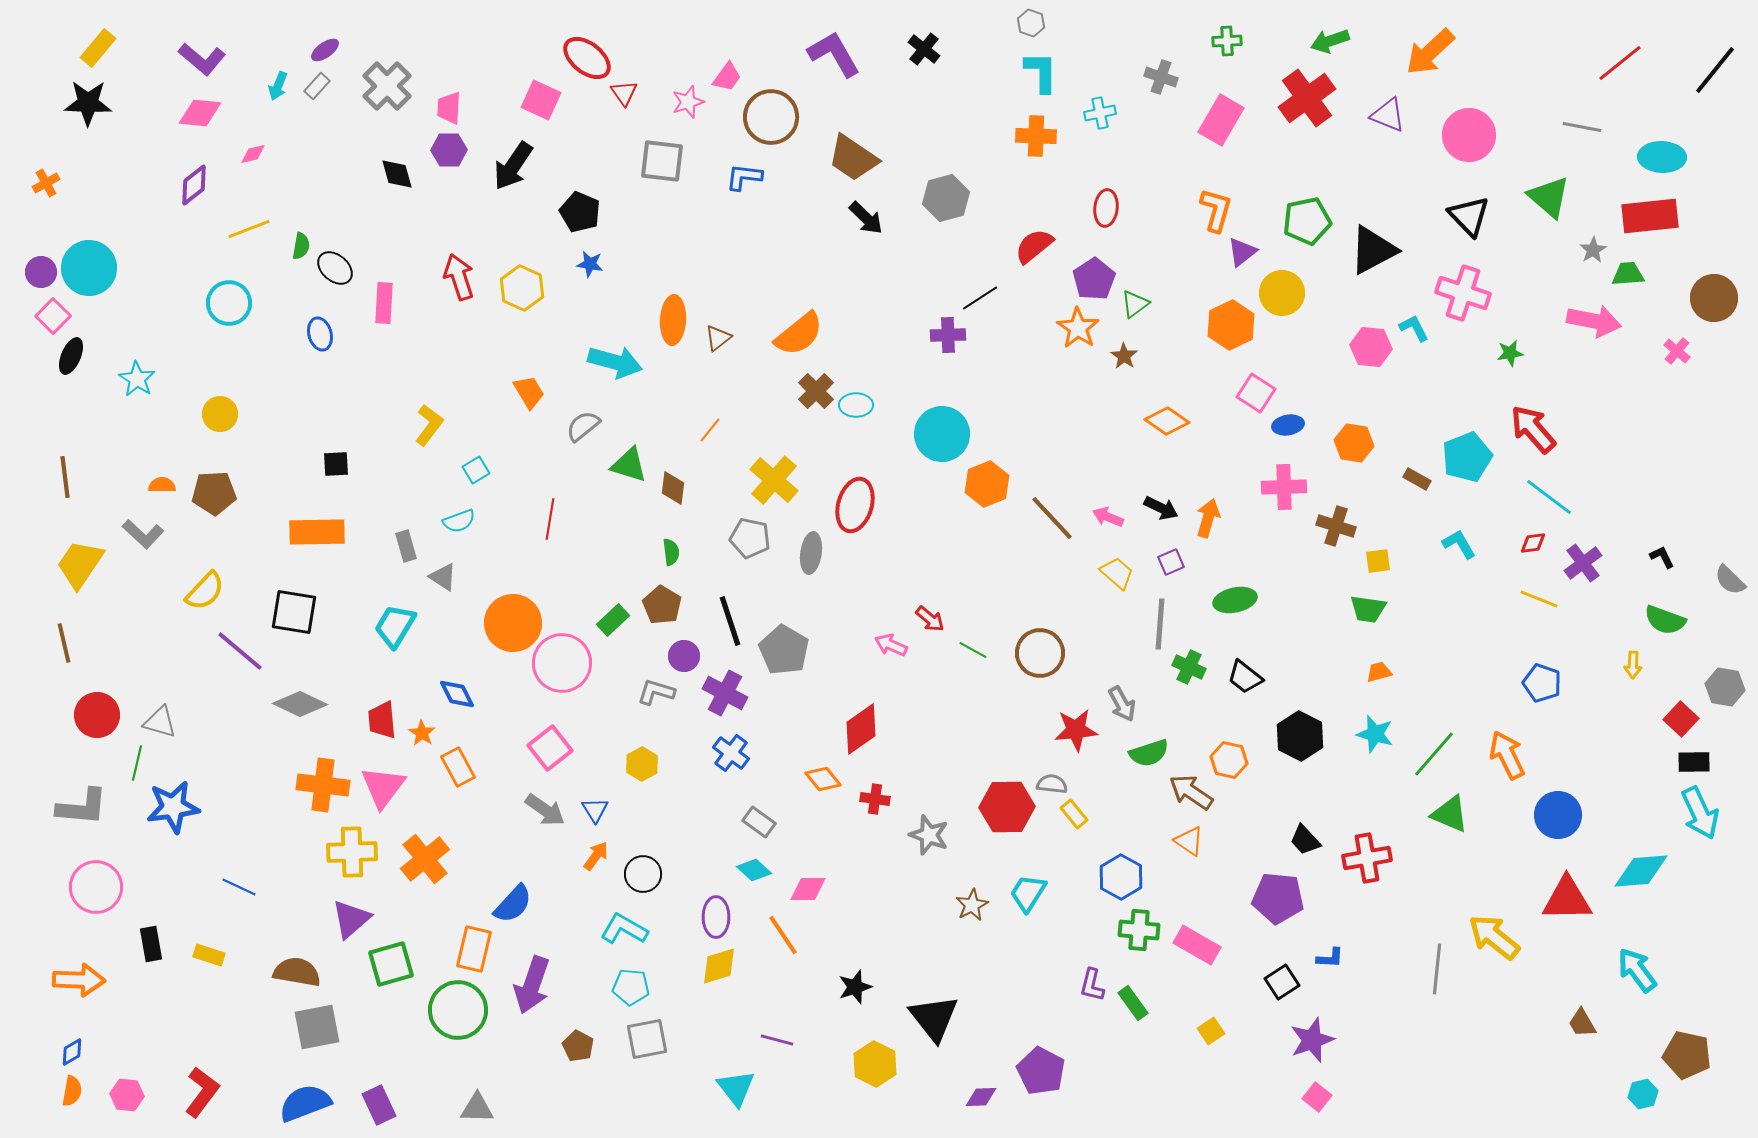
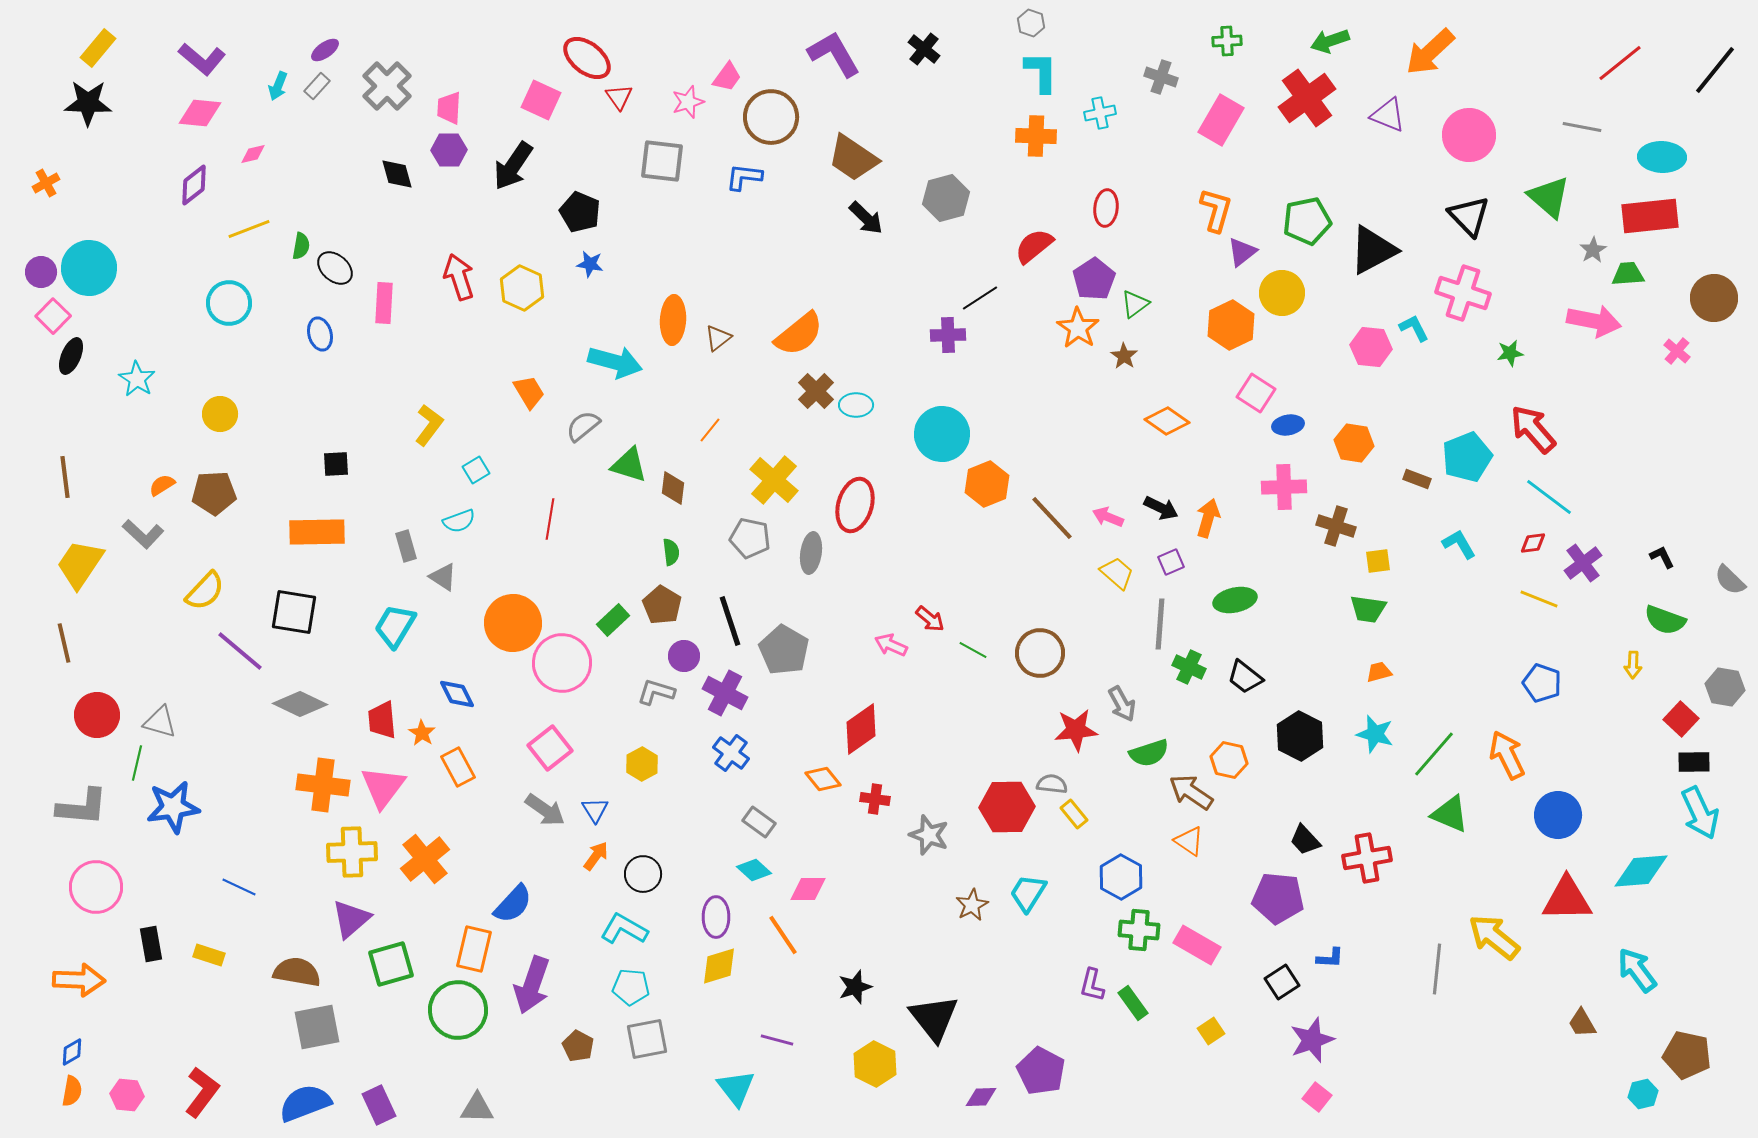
red triangle at (624, 93): moved 5 px left, 4 px down
brown rectangle at (1417, 479): rotated 8 degrees counterclockwise
orange semicircle at (162, 485): rotated 32 degrees counterclockwise
